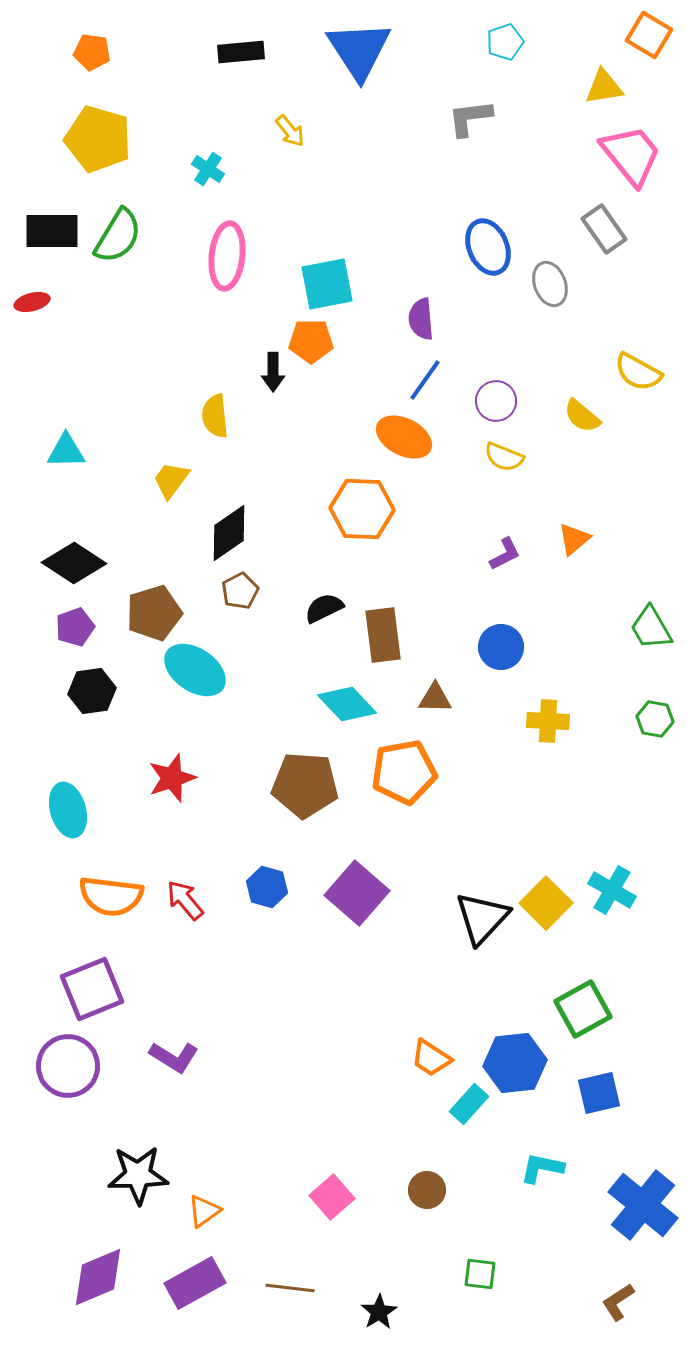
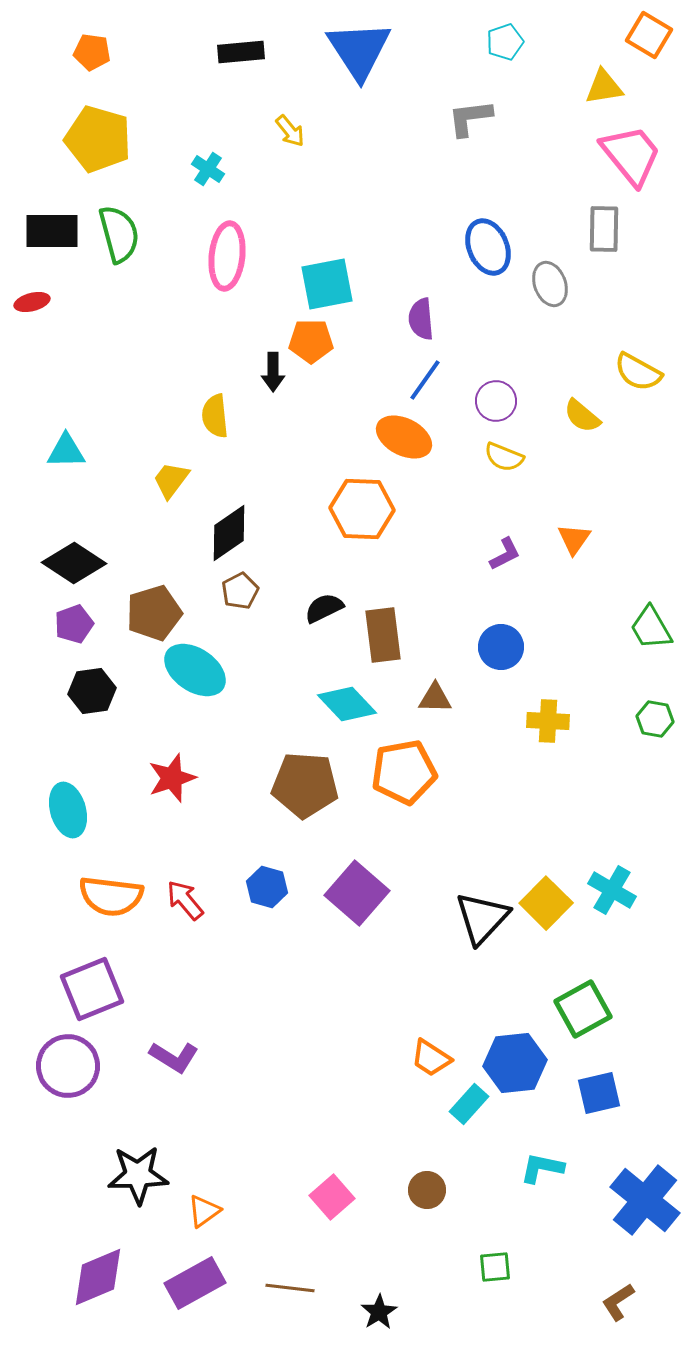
gray rectangle at (604, 229): rotated 36 degrees clockwise
green semicircle at (118, 236): moved 1 px right, 2 px up; rotated 46 degrees counterclockwise
orange triangle at (574, 539): rotated 15 degrees counterclockwise
purple pentagon at (75, 627): moved 1 px left, 3 px up
blue cross at (643, 1205): moved 2 px right, 5 px up
green square at (480, 1274): moved 15 px right, 7 px up; rotated 12 degrees counterclockwise
